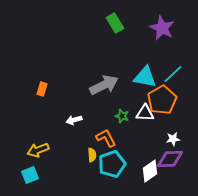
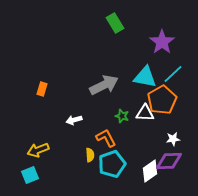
purple star: moved 14 px down; rotated 10 degrees clockwise
yellow semicircle: moved 2 px left
purple diamond: moved 1 px left, 2 px down
